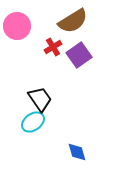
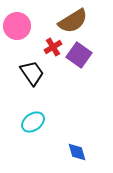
purple square: rotated 20 degrees counterclockwise
black trapezoid: moved 8 px left, 26 px up
